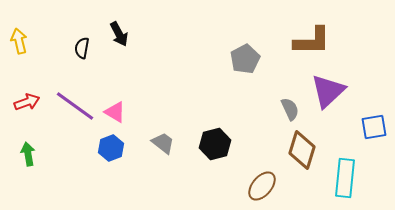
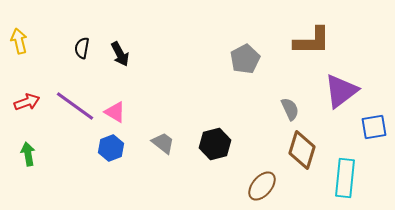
black arrow: moved 1 px right, 20 px down
purple triangle: moved 13 px right; rotated 6 degrees clockwise
